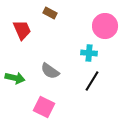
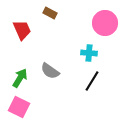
pink circle: moved 3 px up
green arrow: moved 5 px right; rotated 72 degrees counterclockwise
pink square: moved 25 px left
